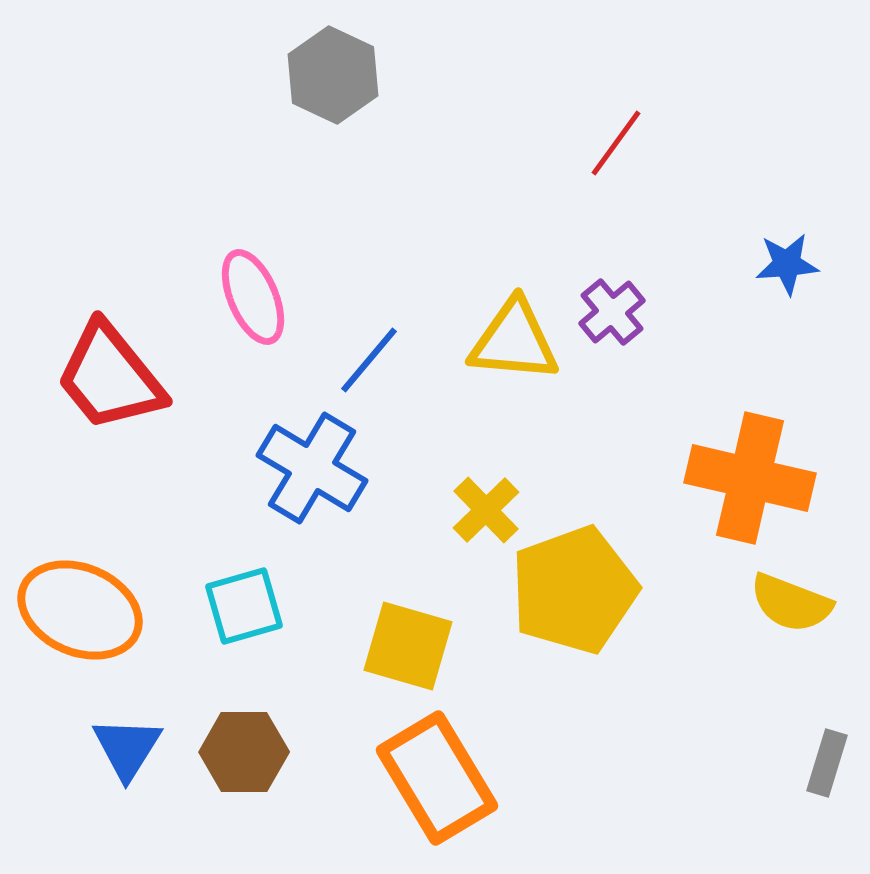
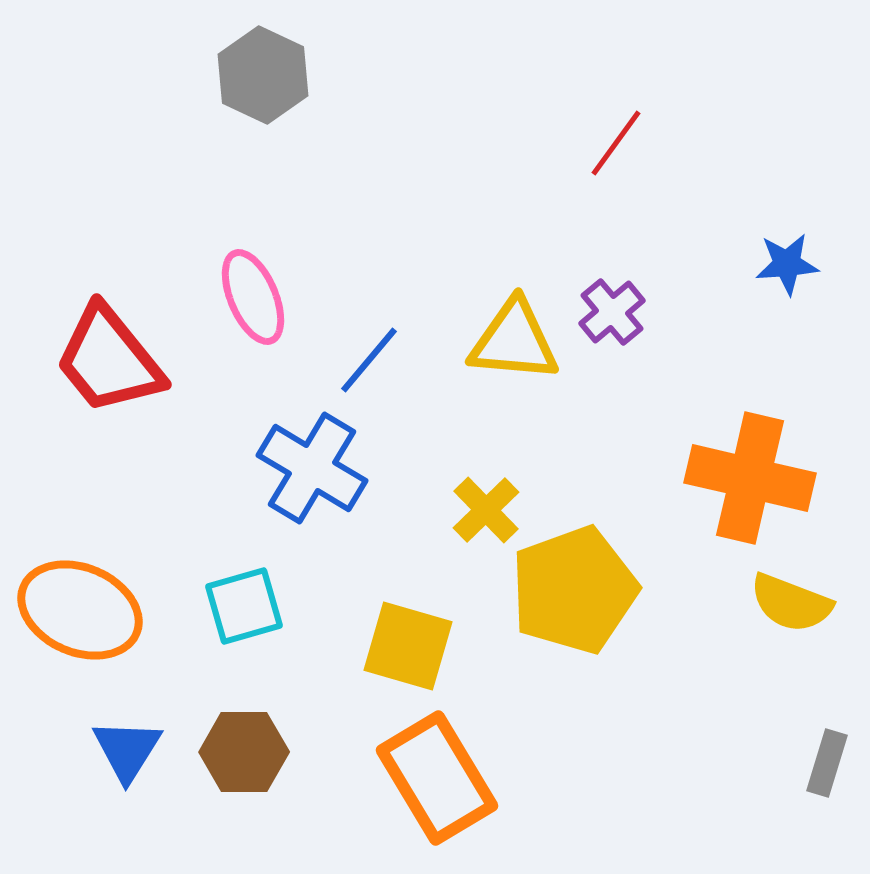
gray hexagon: moved 70 px left
red trapezoid: moved 1 px left, 17 px up
blue triangle: moved 2 px down
